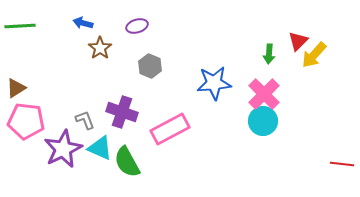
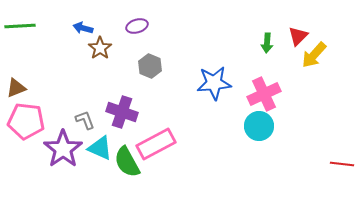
blue arrow: moved 5 px down
red triangle: moved 5 px up
green arrow: moved 2 px left, 11 px up
brown triangle: rotated 10 degrees clockwise
pink cross: rotated 20 degrees clockwise
cyan circle: moved 4 px left, 5 px down
pink rectangle: moved 14 px left, 15 px down
purple star: rotated 9 degrees counterclockwise
